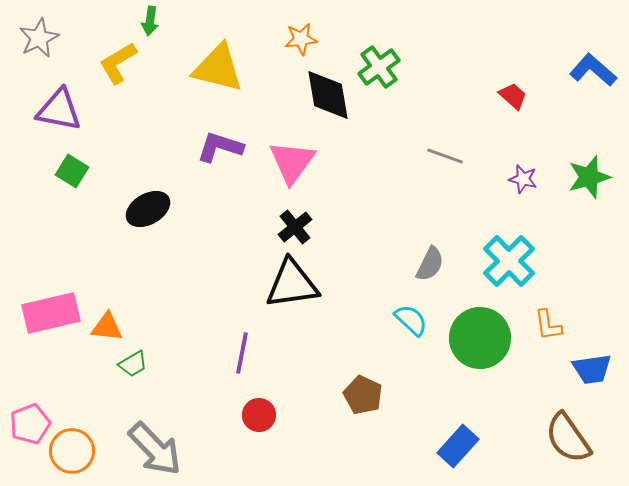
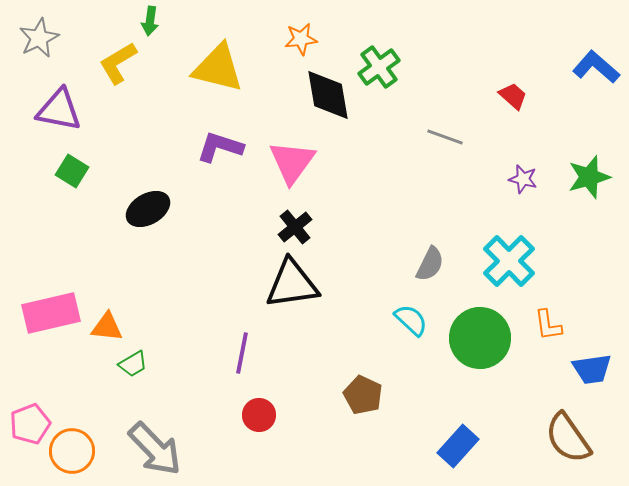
blue L-shape: moved 3 px right, 3 px up
gray line: moved 19 px up
